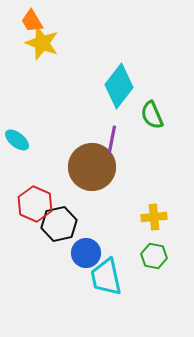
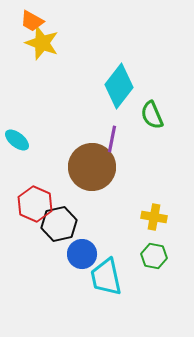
orange trapezoid: rotated 30 degrees counterclockwise
yellow cross: rotated 15 degrees clockwise
blue circle: moved 4 px left, 1 px down
